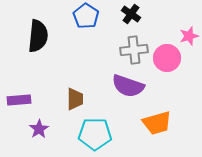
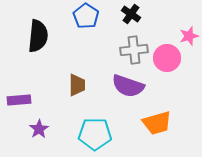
brown trapezoid: moved 2 px right, 14 px up
